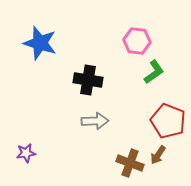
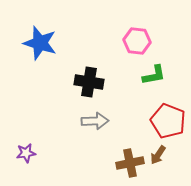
green L-shape: moved 3 px down; rotated 25 degrees clockwise
black cross: moved 1 px right, 2 px down
brown cross: rotated 32 degrees counterclockwise
